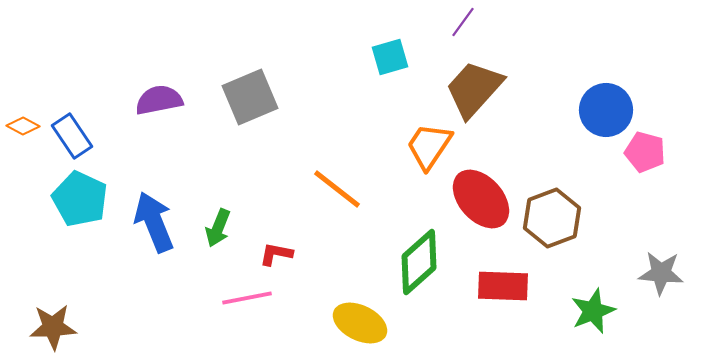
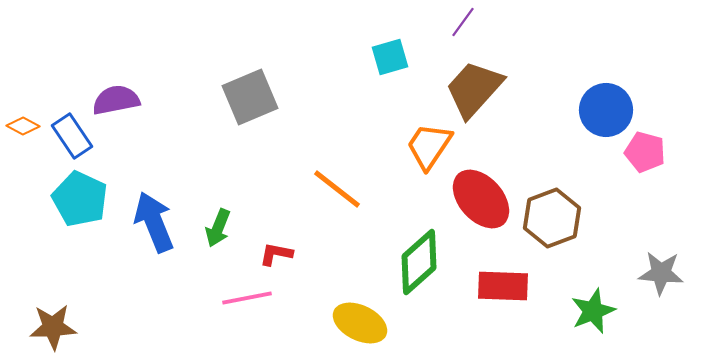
purple semicircle: moved 43 px left
